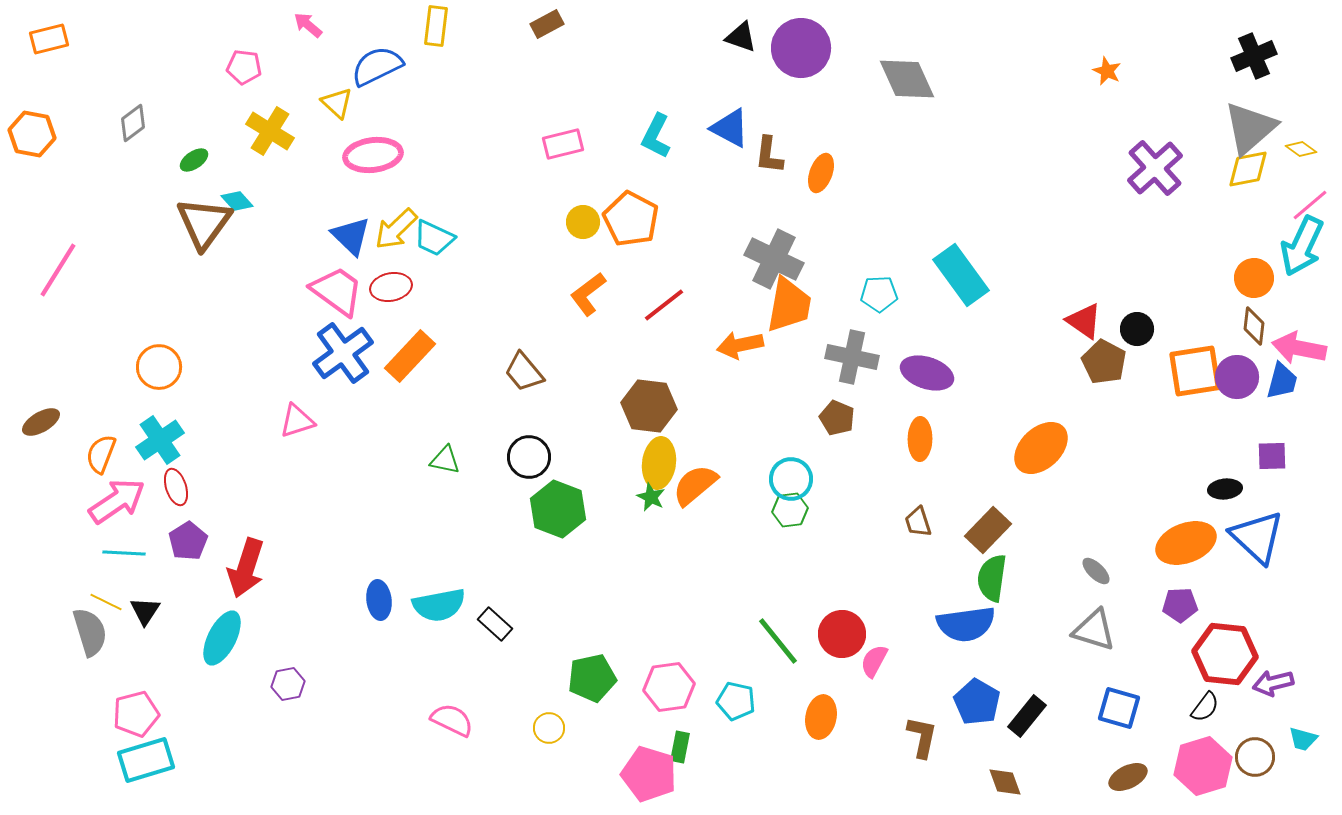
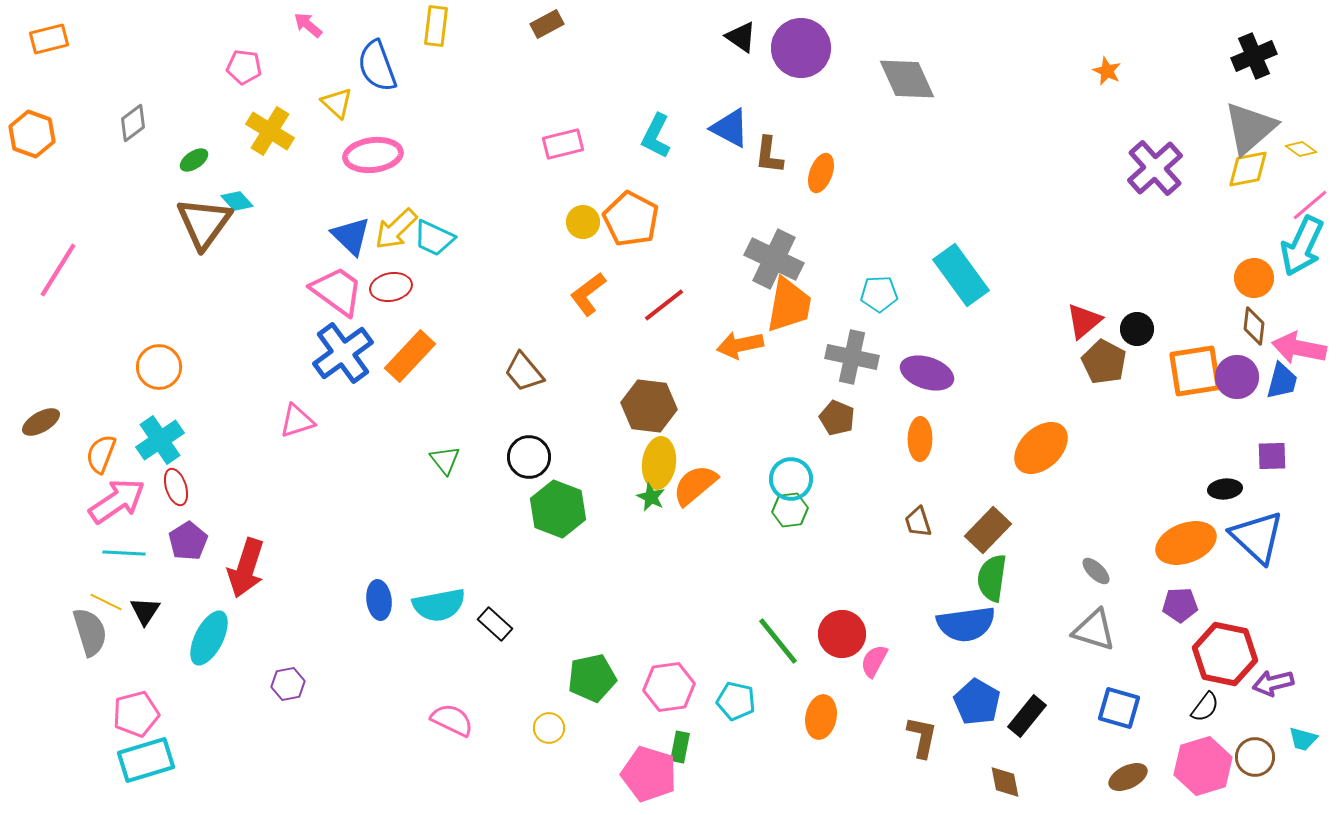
black triangle at (741, 37): rotated 16 degrees clockwise
blue semicircle at (377, 66): rotated 84 degrees counterclockwise
orange hexagon at (32, 134): rotated 9 degrees clockwise
red triangle at (1084, 321): rotated 45 degrees clockwise
green triangle at (445, 460): rotated 40 degrees clockwise
cyan ellipse at (222, 638): moved 13 px left
red hexagon at (1225, 654): rotated 6 degrees clockwise
brown diamond at (1005, 782): rotated 9 degrees clockwise
